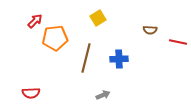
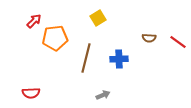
red arrow: moved 1 px left
brown semicircle: moved 1 px left, 8 px down
red line: rotated 24 degrees clockwise
